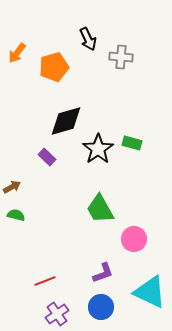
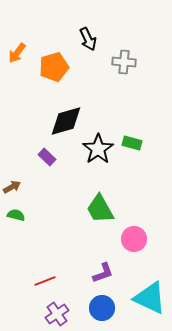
gray cross: moved 3 px right, 5 px down
cyan triangle: moved 6 px down
blue circle: moved 1 px right, 1 px down
